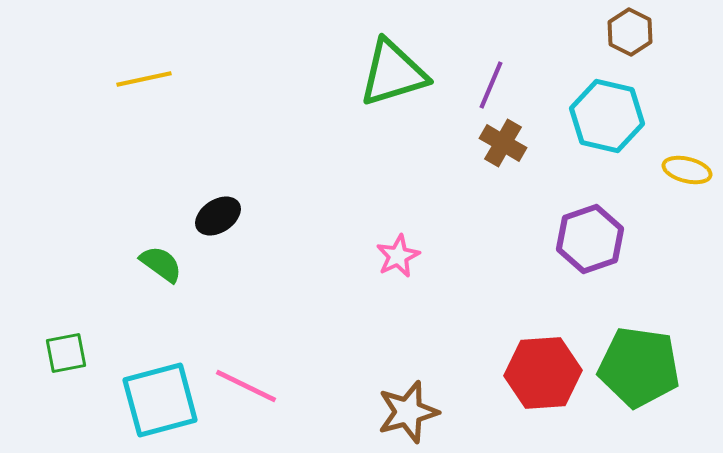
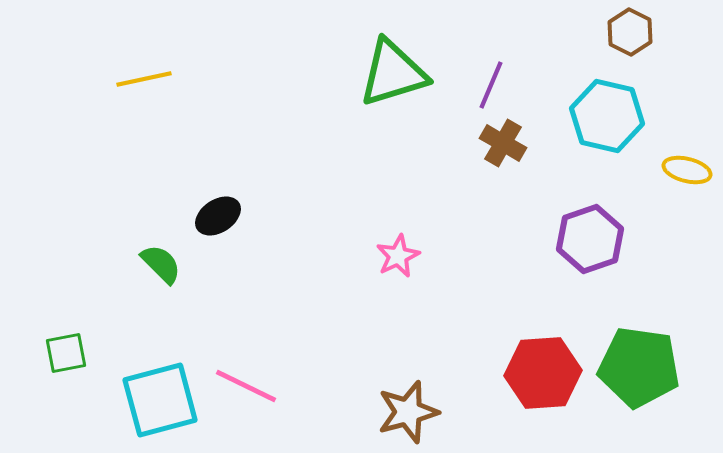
green semicircle: rotated 9 degrees clockwise
